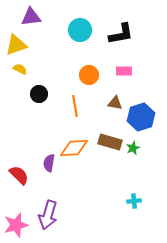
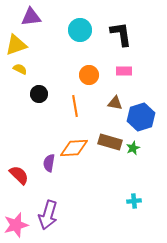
black L-shape: rotated 88 degrees counterclockwise
